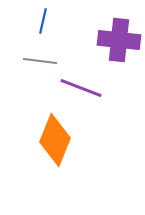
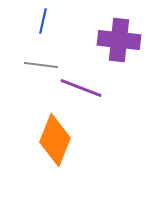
gray line: moved 1 px right, 4 px down
